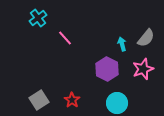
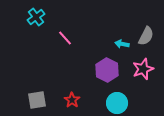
cyan cross: moved 2 px left, 1 px up
gray semicircle: moved 2 px up; rotated 12 degrees counterclockwise
cyan arrow: rotated 64 degrees counterclockwise
purple hexagon: moved 1 px down
gray square: moved 2 px left; rotated 24 degrees clockwise
